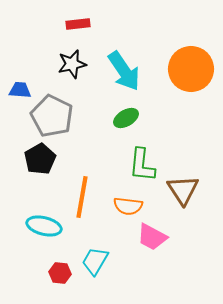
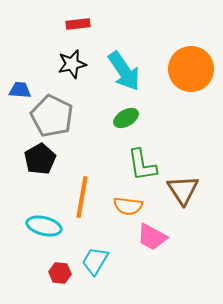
green L-shape: rotated 15 degrees counterclockwise
